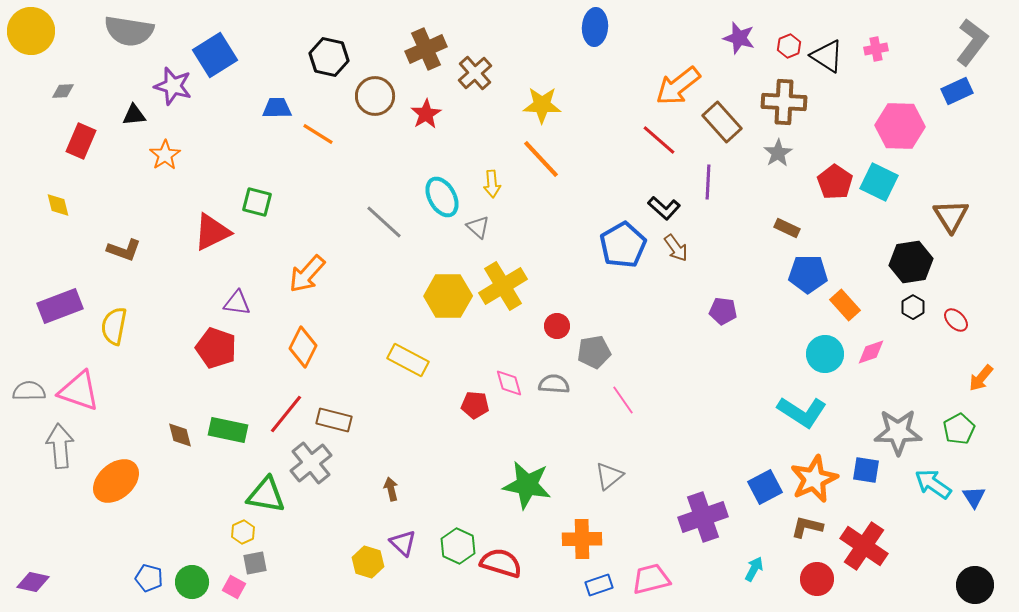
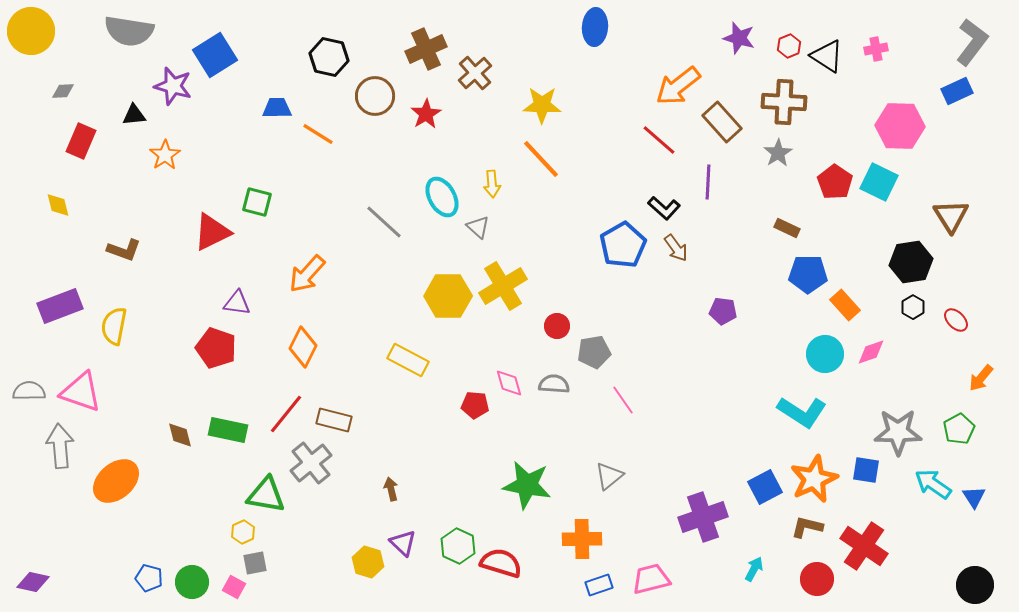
pink triangle at (79, 391): moved 2 px right, 1 px down
